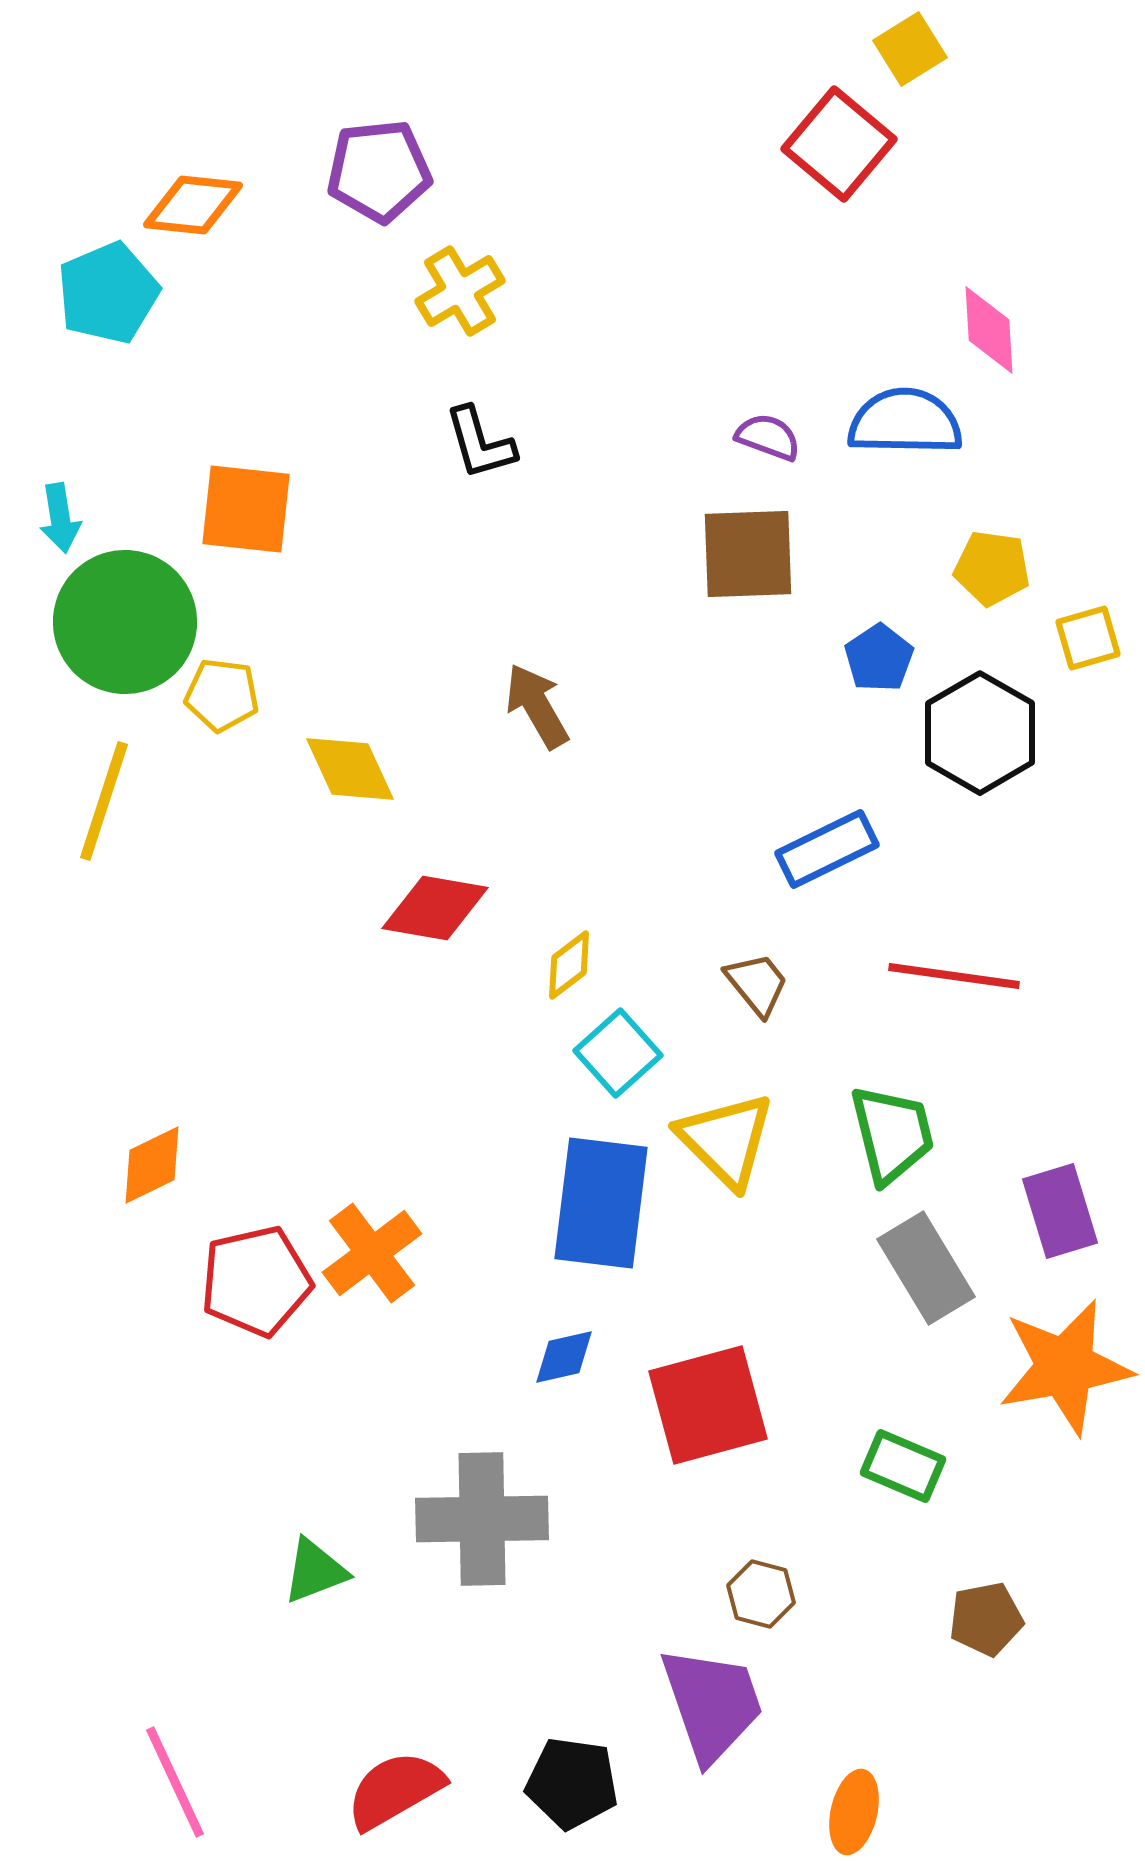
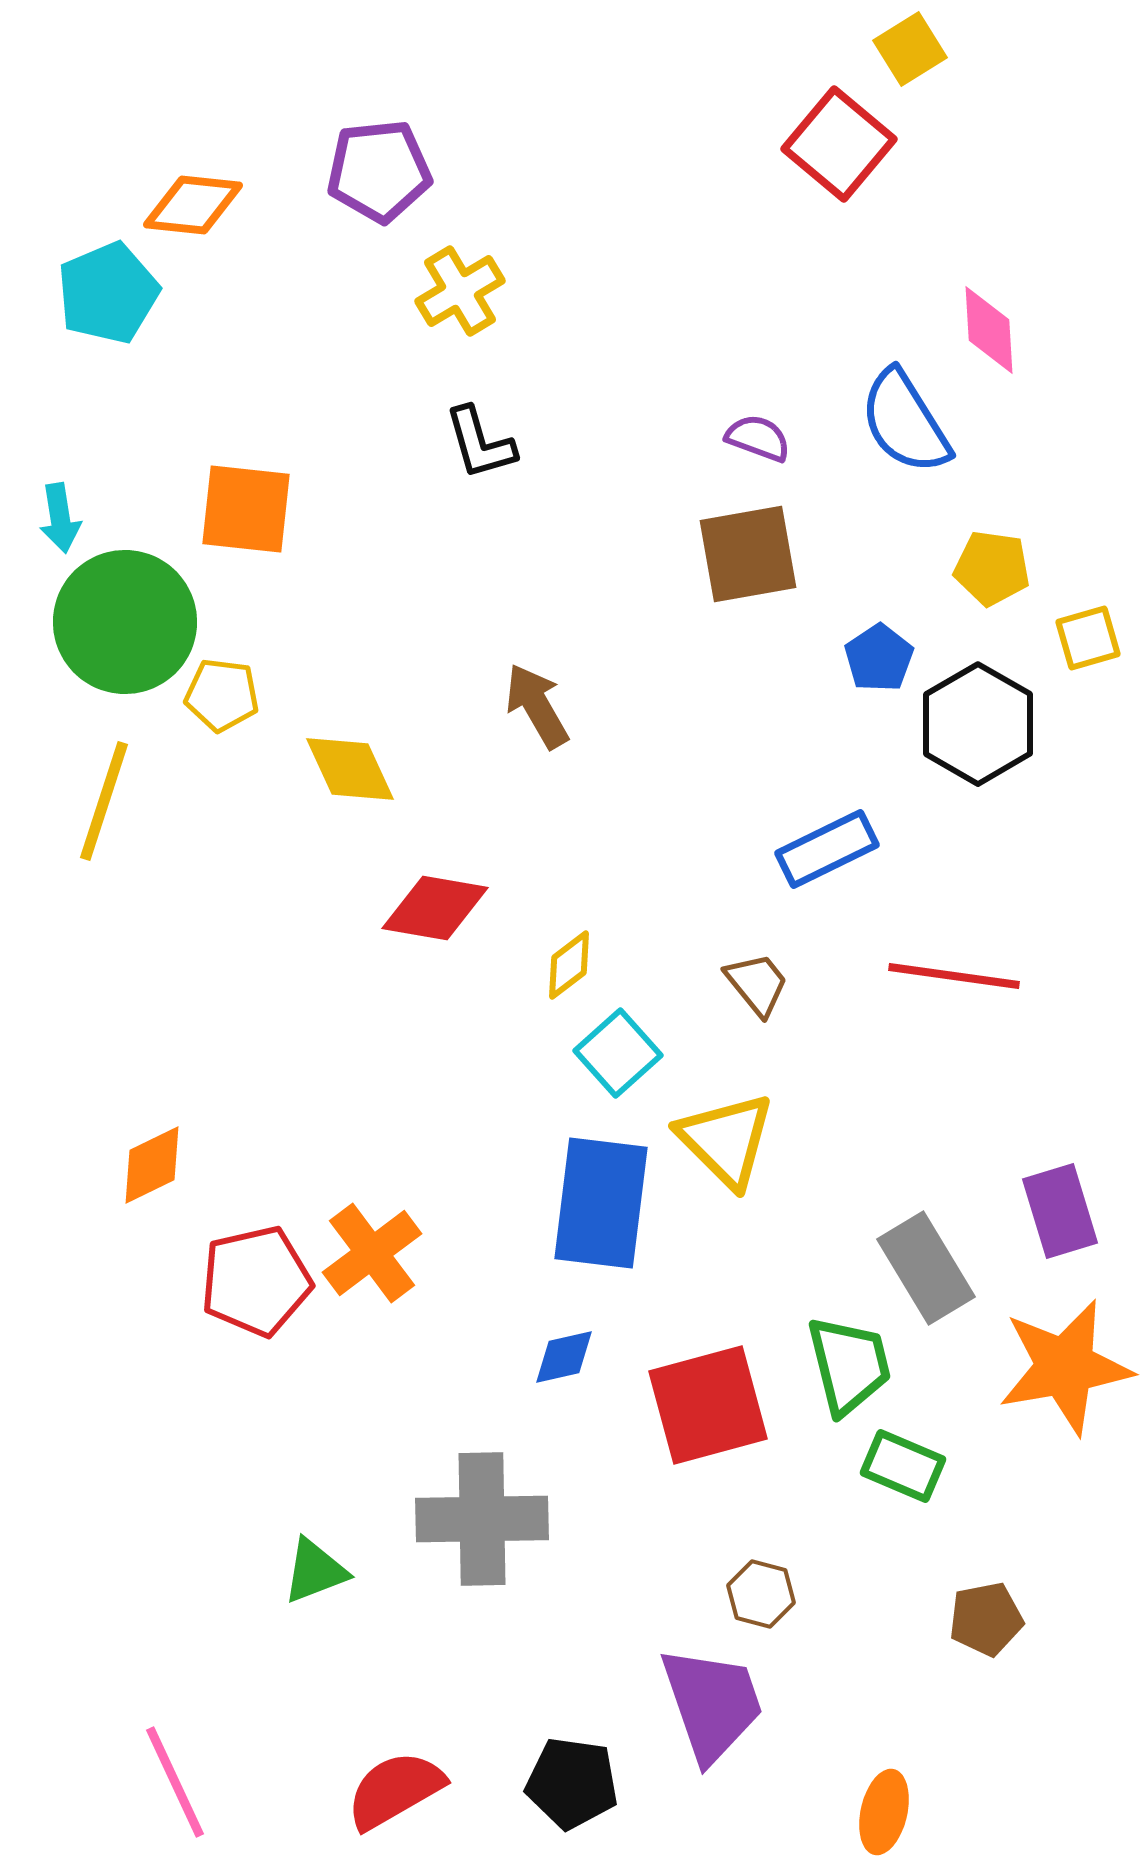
blue semicircle at (905, 422): rotated 123 degrees counterclockwise
purple semicircle at (768, 437): moved 10 px left, 1 px down
brown square at (748, 554): rotated 8 degrees counterclockwise
black hexagon at (980, 733): moved 2 px left, 9 px up
green trapezoid at (892, 1134): moved 43 px left, 231 px down
orange ellipse at (854, 1812): moved 30 px right
